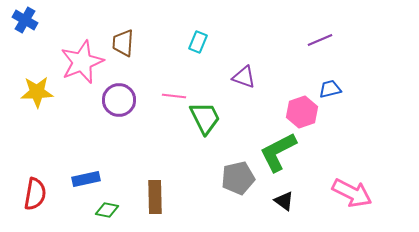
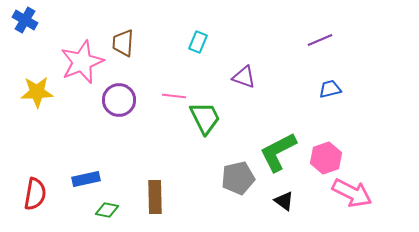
pink hexagon: moved 24 px right, 46 px down
